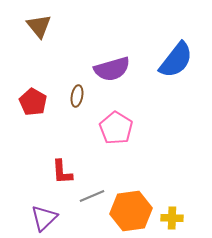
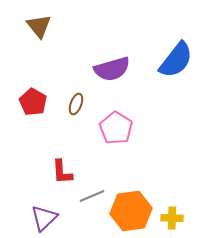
brown ellipse: moved 1 px left, 8 px down; rotated 10 degrees clockwise
